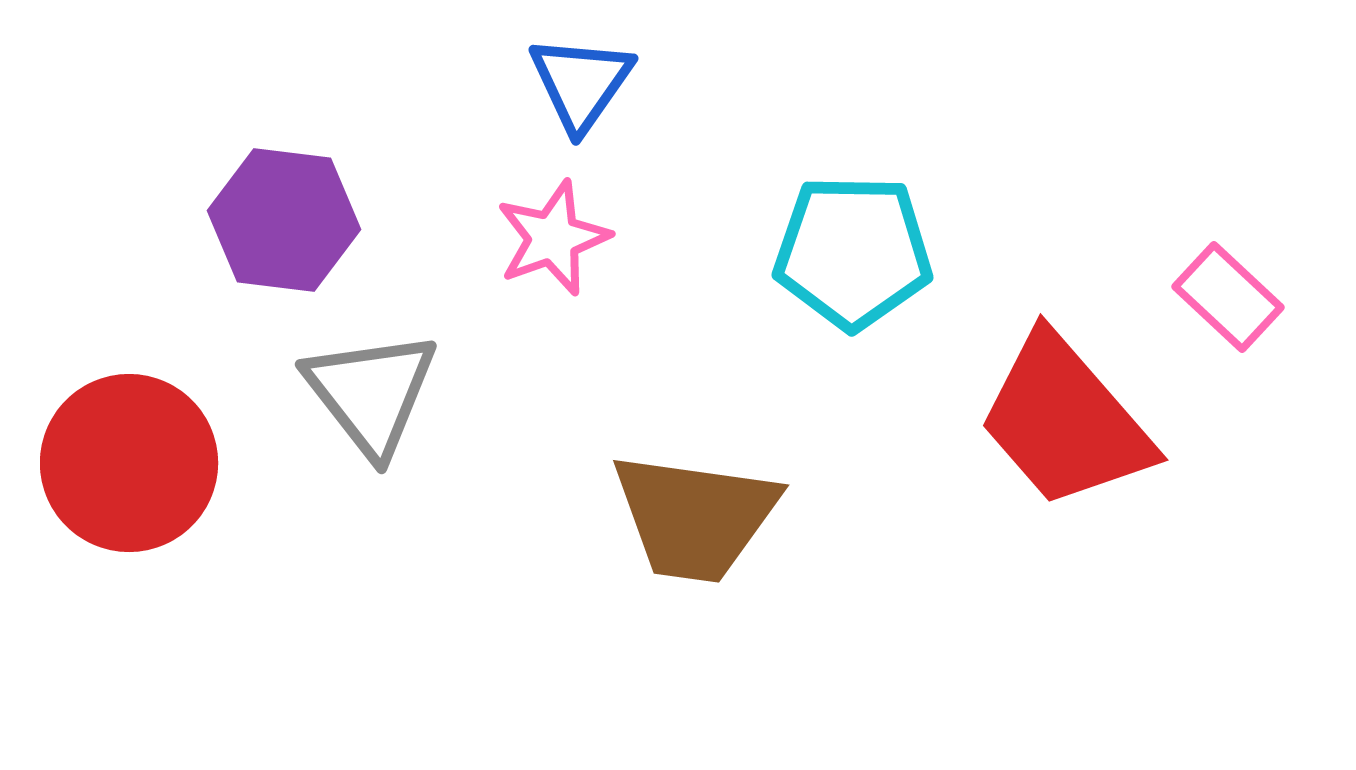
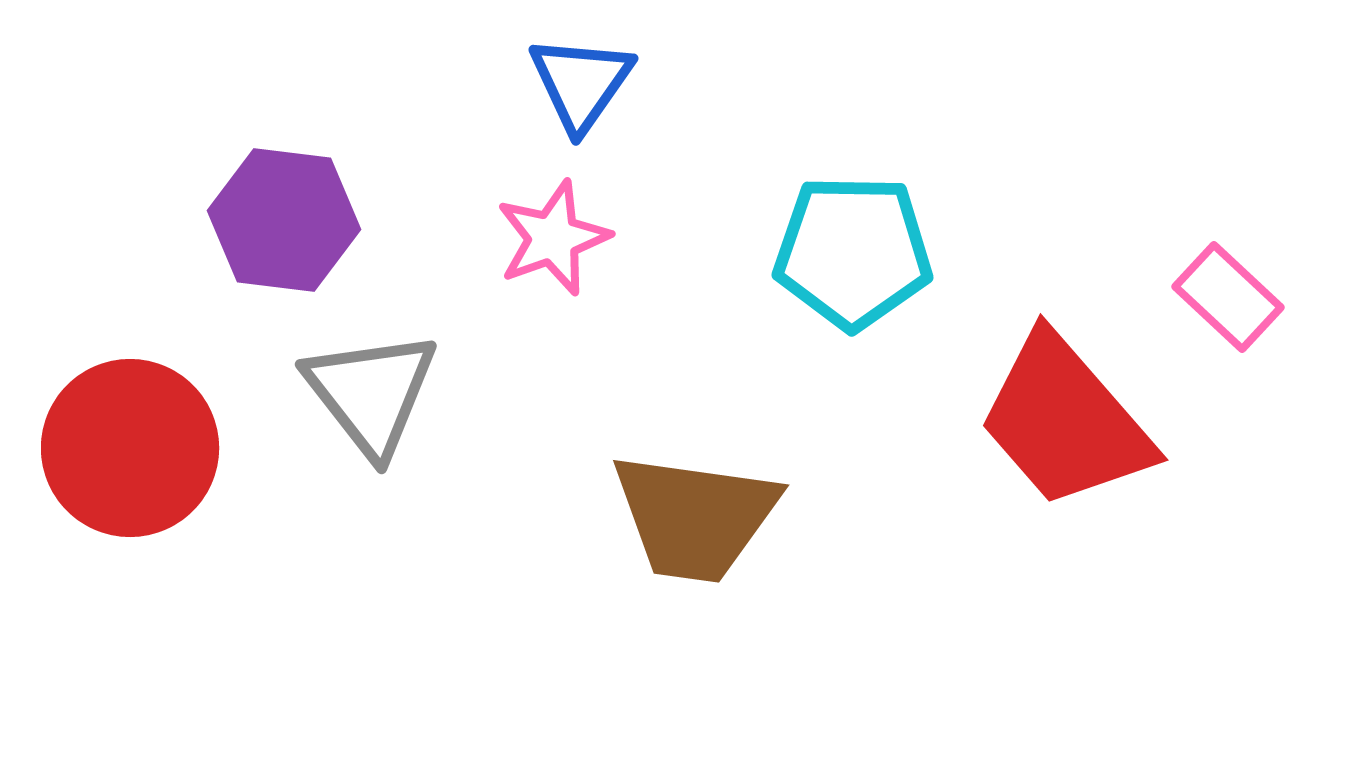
red circle: moved 1 px right, 15 px up
